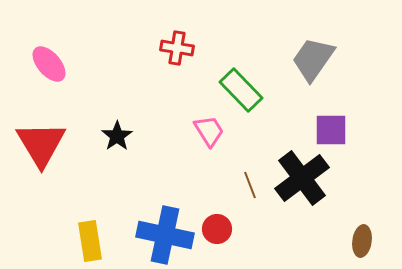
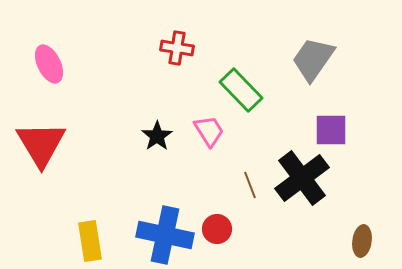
pink ellipse: rotated 15 degrees clockwise
black star: moved 40 px right
